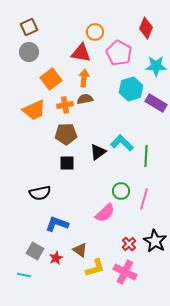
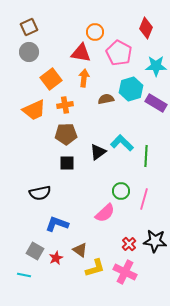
brown semicircle: moved 21 px right
black star: rotated 25 degrees counterclockwise
